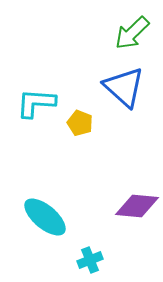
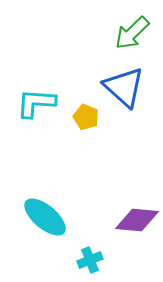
yellow pentagon: moved 6 px right, 6 px up
purple diamond: moved 14 px down
